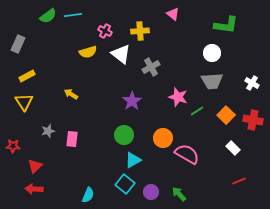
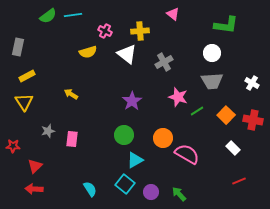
gray rectangle: moved 3 px down; rotated 12 degrees counterclockwise
white triangle: moved 6 px right
gray cross: moved 13 px right, 5 px up
cyan triangle: moved 2 px right
cyan semicircle: moved 2 px right, 6 px up; rotated 56 degrees counterclockwise
